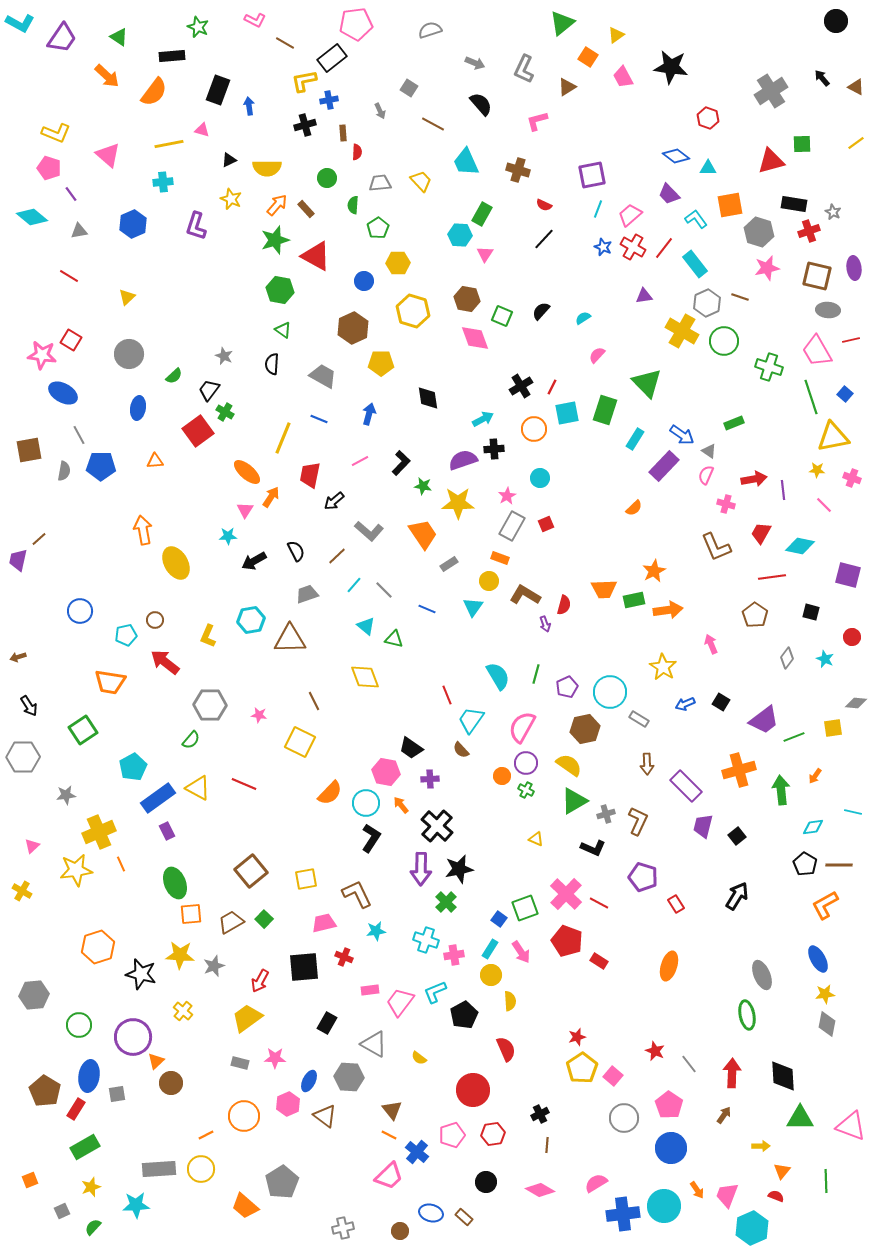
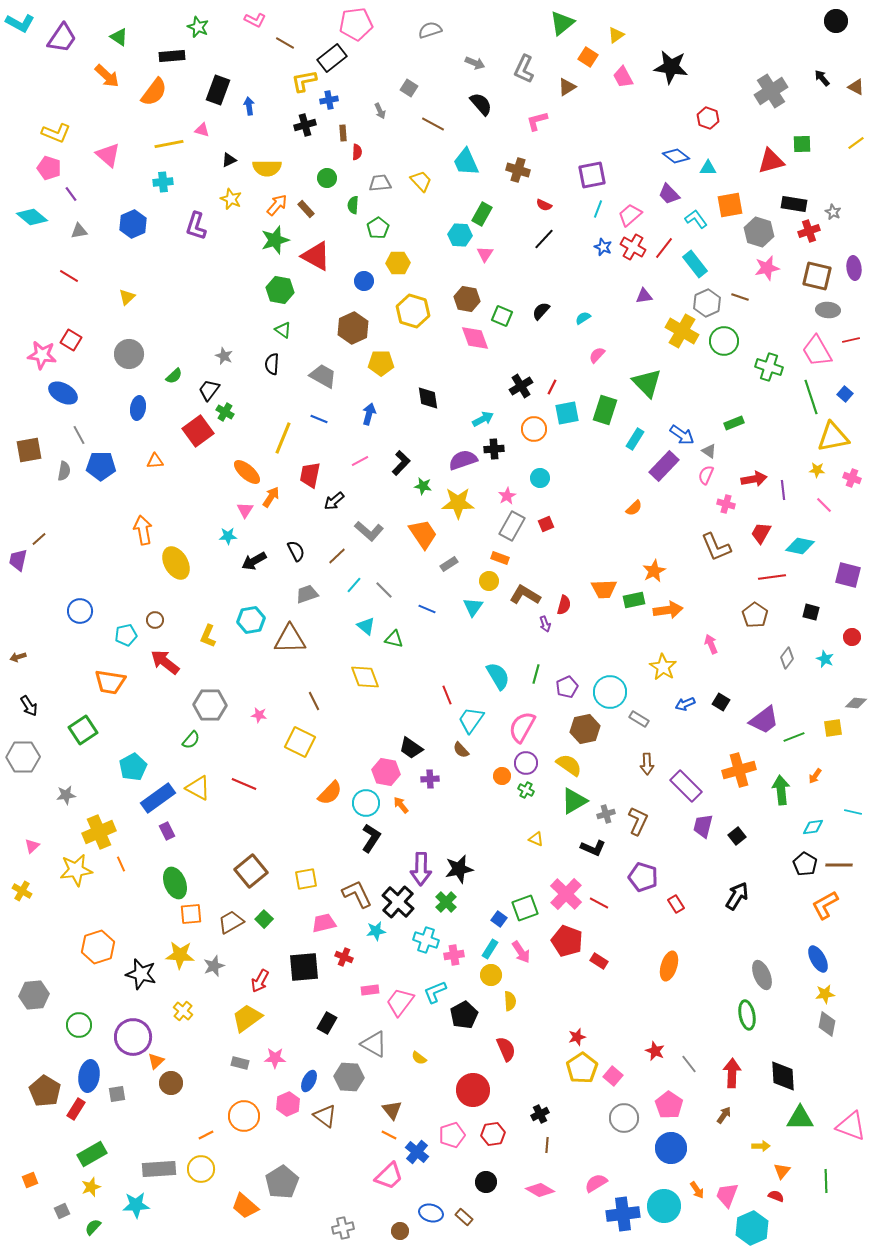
black cross at (437, 826): moved 39 px left, 76 px down
green rectangle at (85, 1147): moved 7 px right, 7 px down
